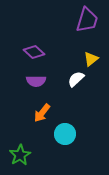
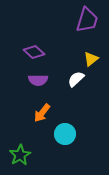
purple semicircle: moved 2 px right, 1 px up
